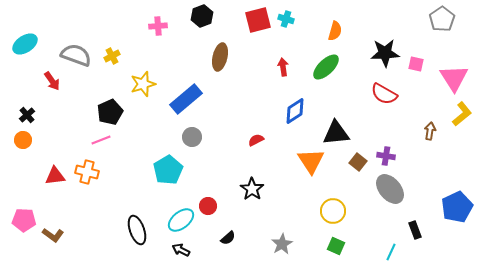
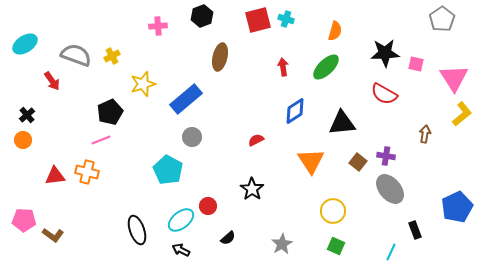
brown arrow at (430, 131): moved 5 px left, 3 px down
black triangle at (336, 133): moved 6 px right, 10 px up
cyan pentagon at (168, 170): rotated 12 degrees counterclockwise
